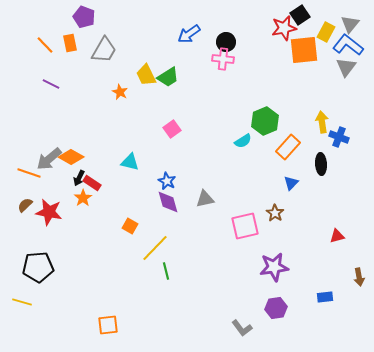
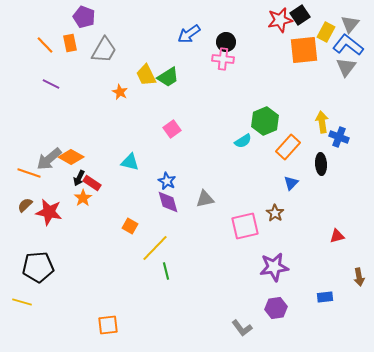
red star at (284, 28): moved 4 px left, 8 px up
